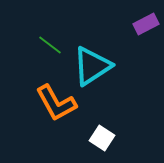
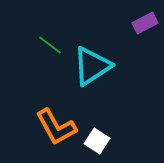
purple rectangle: moved 1 px left, 1 px up
orange L-shape: moved 24 px down
white square: moved 5 px left, 3 px down
